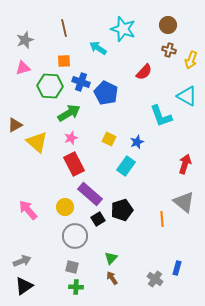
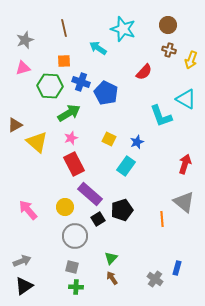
cyan triangle: moved 1 px left, 3 px down
